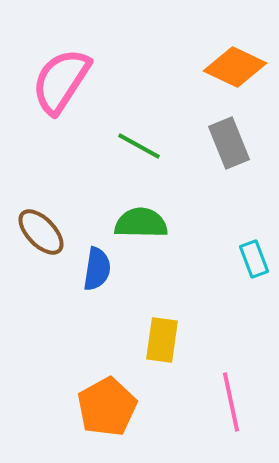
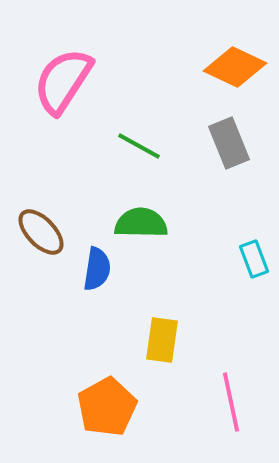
pink semicircle: moved 2 px right
